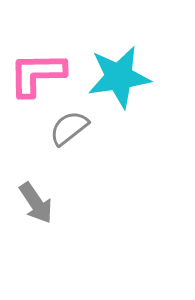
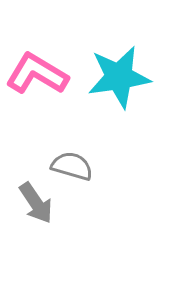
pink L-shape: rotated 32 degrees clockwise
gray semicircle: moved 3 px right, 38 px down; rotated 54 degrees clockwise
